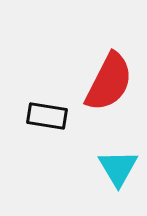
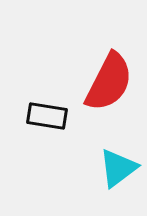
cyan triangle: rotated 24 degrees clockwise
